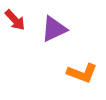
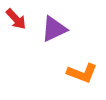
red arrow: moved 1 px right, 1 px up
